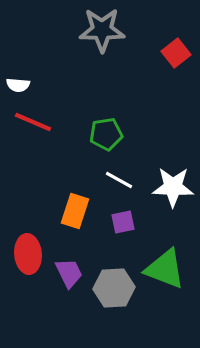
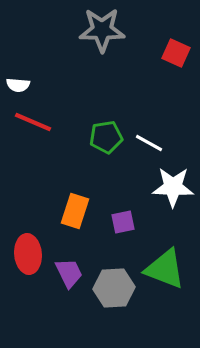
red square: rotated 28 degrees counterclockwise
green pentagon: moved 3 px down
white line: moved 30 px right, 37 px up
